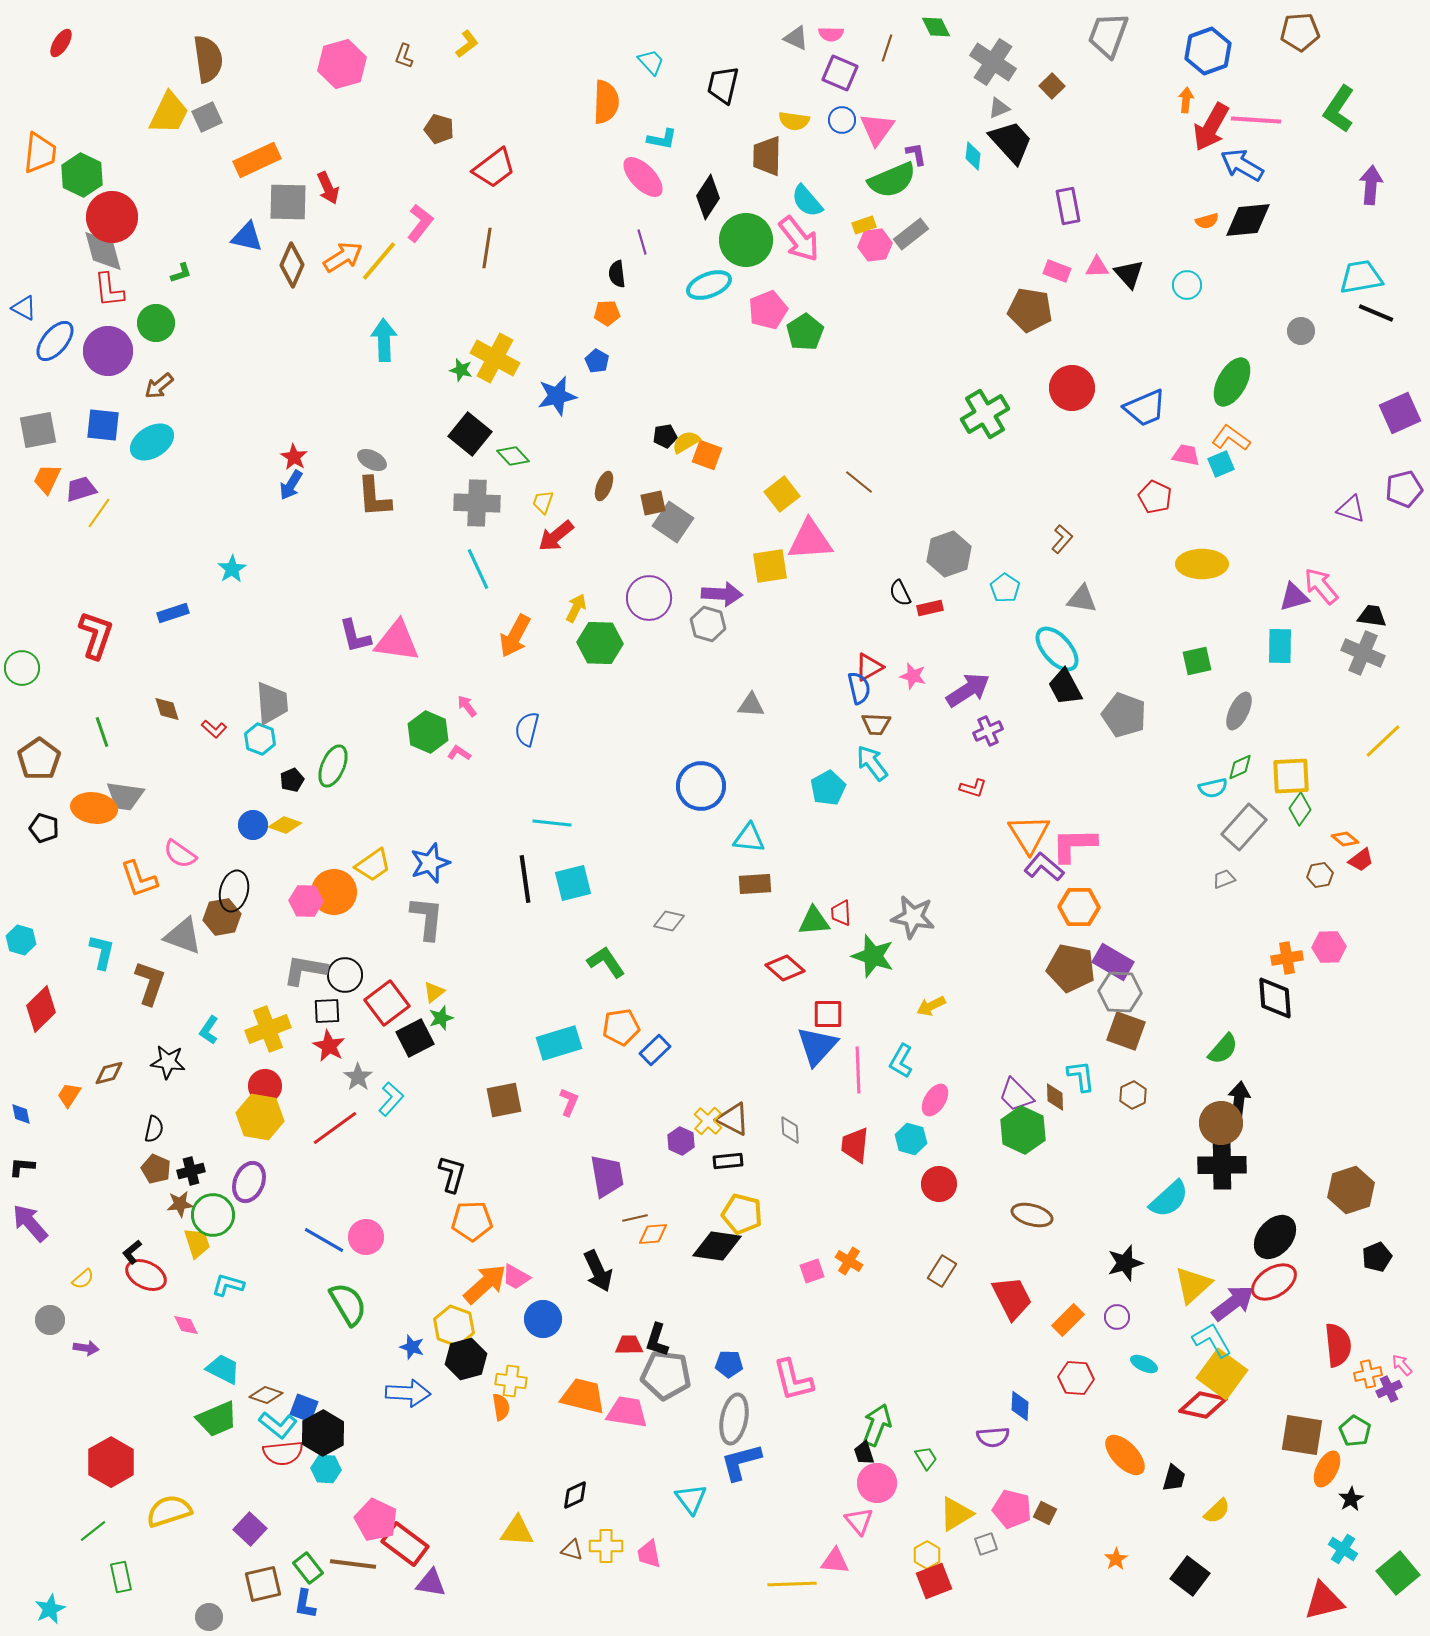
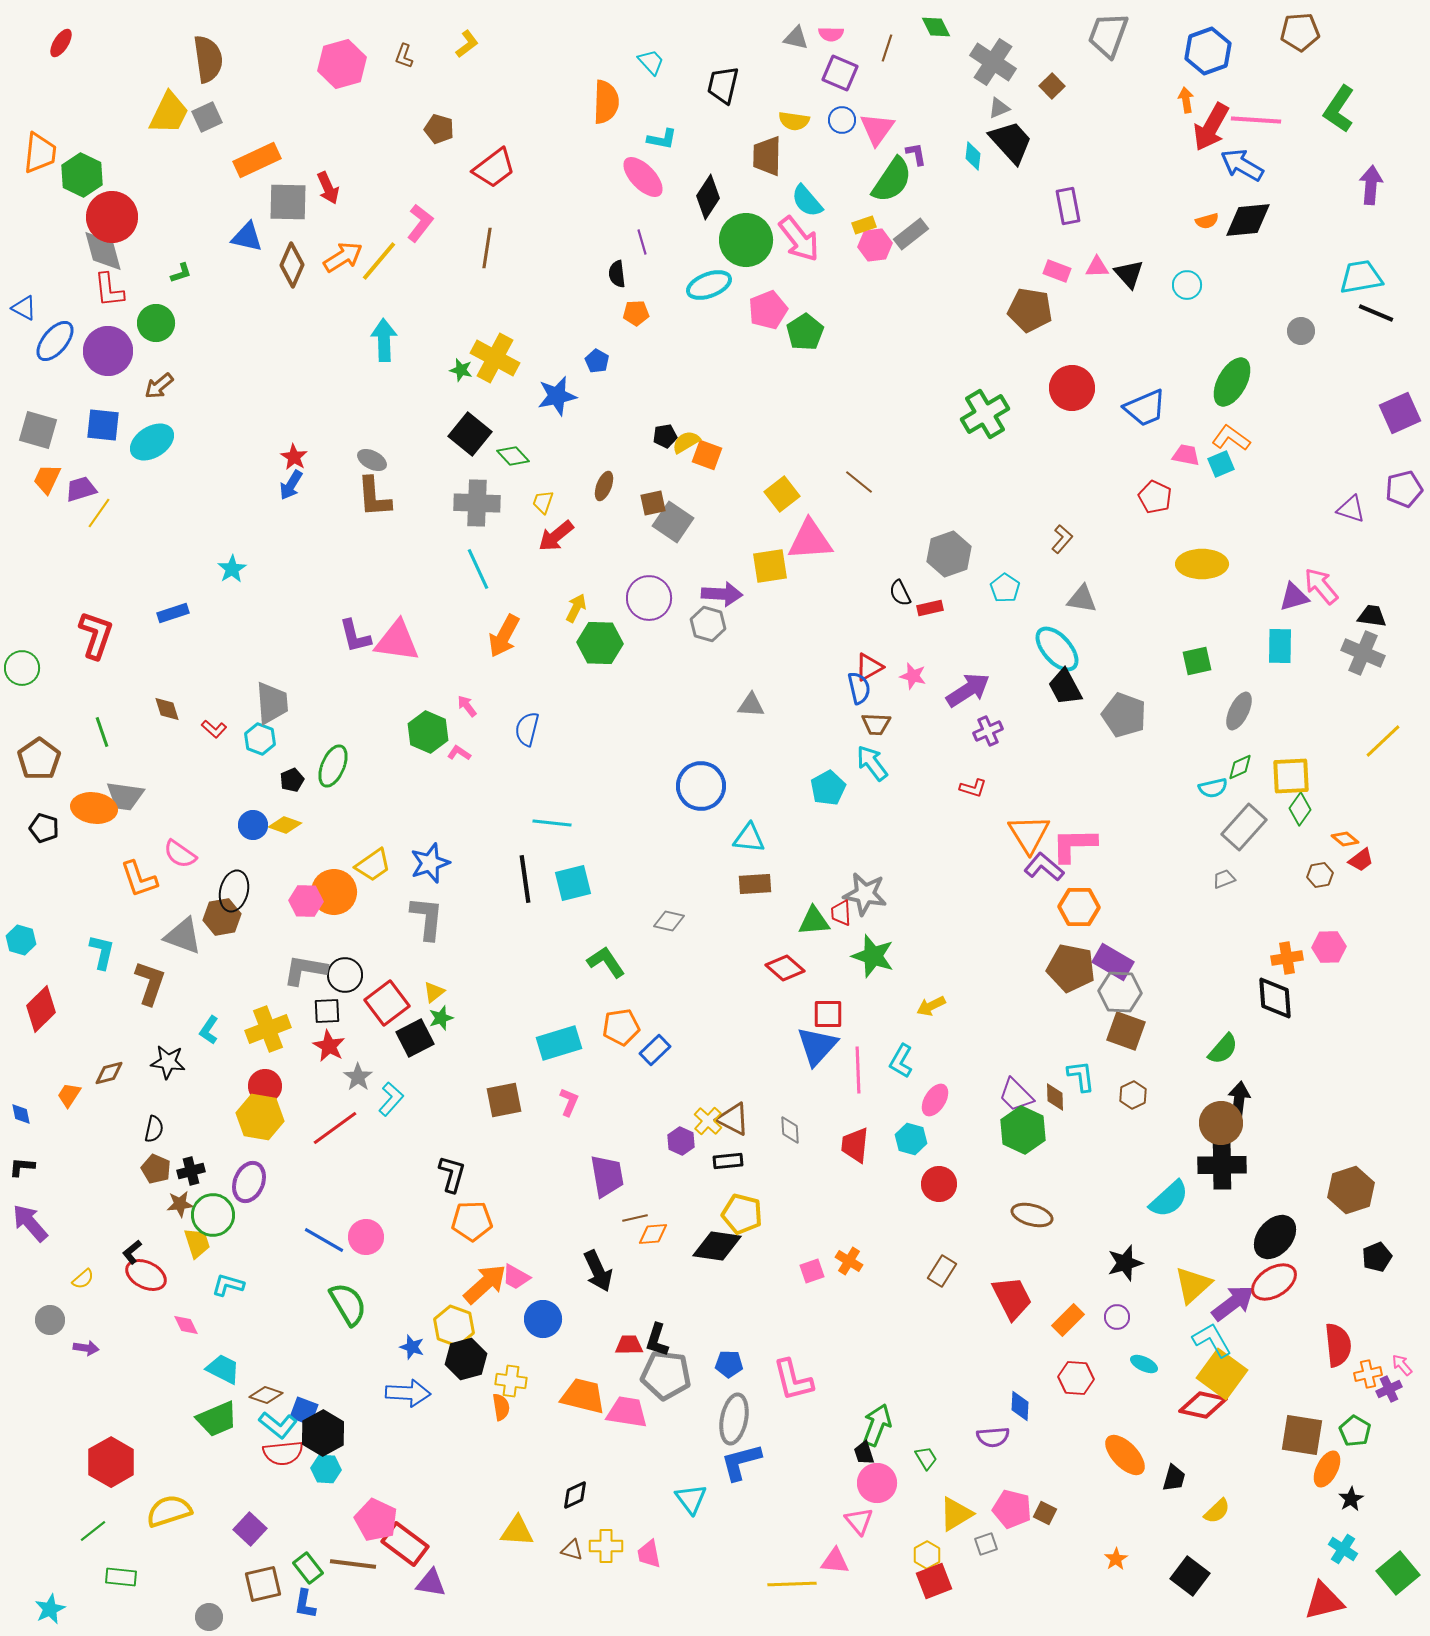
gray triangle at (796, 38): rotated 12 degrees counterclockwise
orange arrow at (1186, 100): rotated 15 degrees counterclockwise
green semicircle at (892, 180): rotated 33 degrees counterclockwise
orange pentagon at (607, 313): moved 29 px right
gray square at (38, 430): rotated 27 degrees clockwise
orange arrow at (515, 636): moved 11 px left
gray star at (913, 917): moved 48 px left, 23 px up
blue square at (304, 1408): moved 3 px down
green rectangle at (121, 1577): rotated 72 degrees counterclockwise
